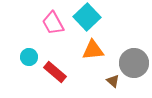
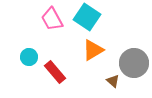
cyan square: rotated 12 degrees counterclockwise
pink trapezoid: moved 1 px left, 4 px up
orange triangle: rotated 25 degrees counterclockwise
red rectangle: rotated 10 degrees clockwise
